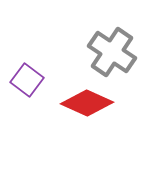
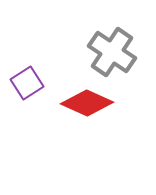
purple square: moved 3 px down; rotated 20 degrees clockwise
